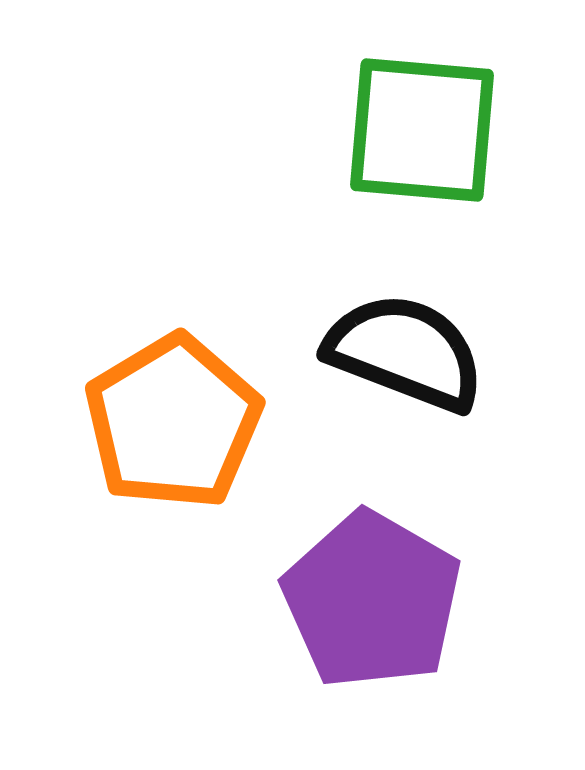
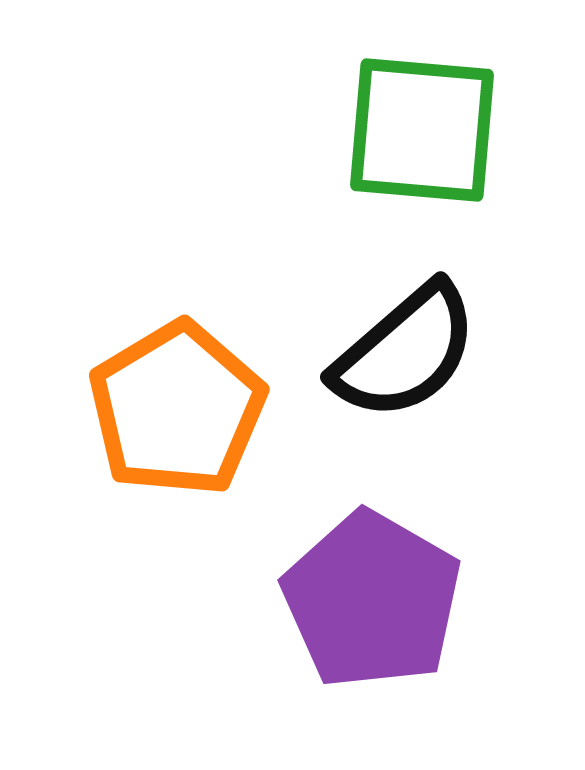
black semicircle: rotated 118 degrees clockwise
orange pentagon: moved 4 px right, 13 px up
